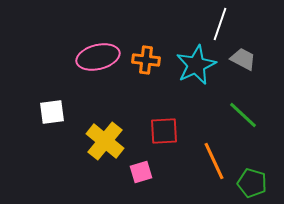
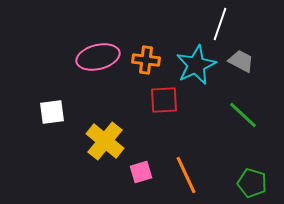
gray trapezoid: moved 2 px left, 2 px down
red square: moved 31 px up
orange line: moved 28 px left, 14 px down
